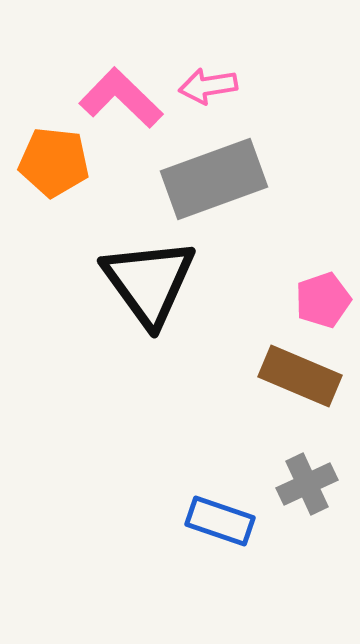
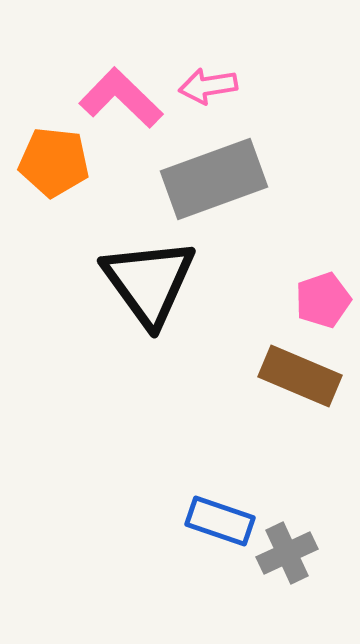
gray cross: moved 20 px left, 69 px down
